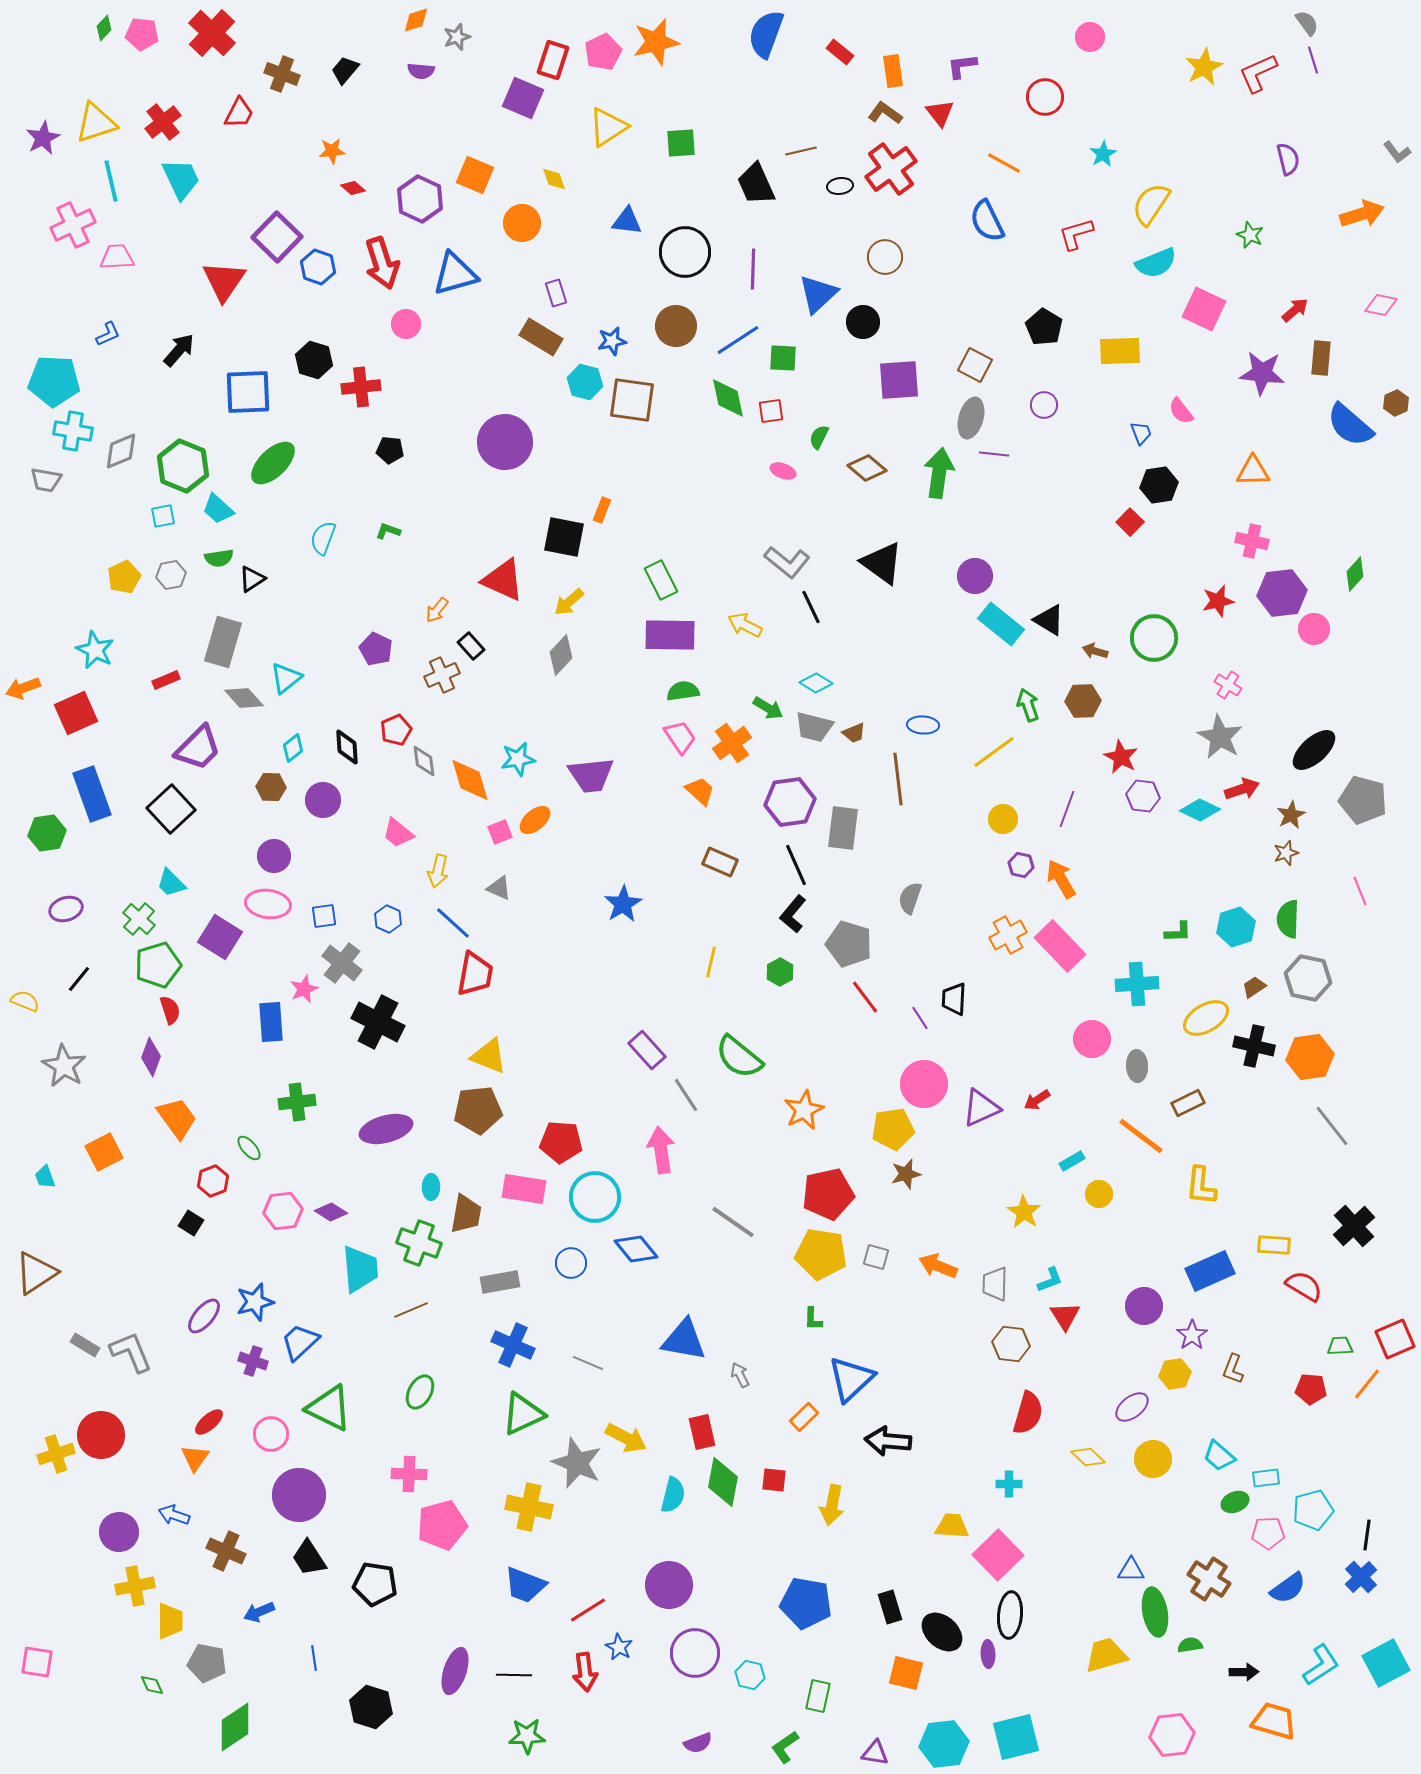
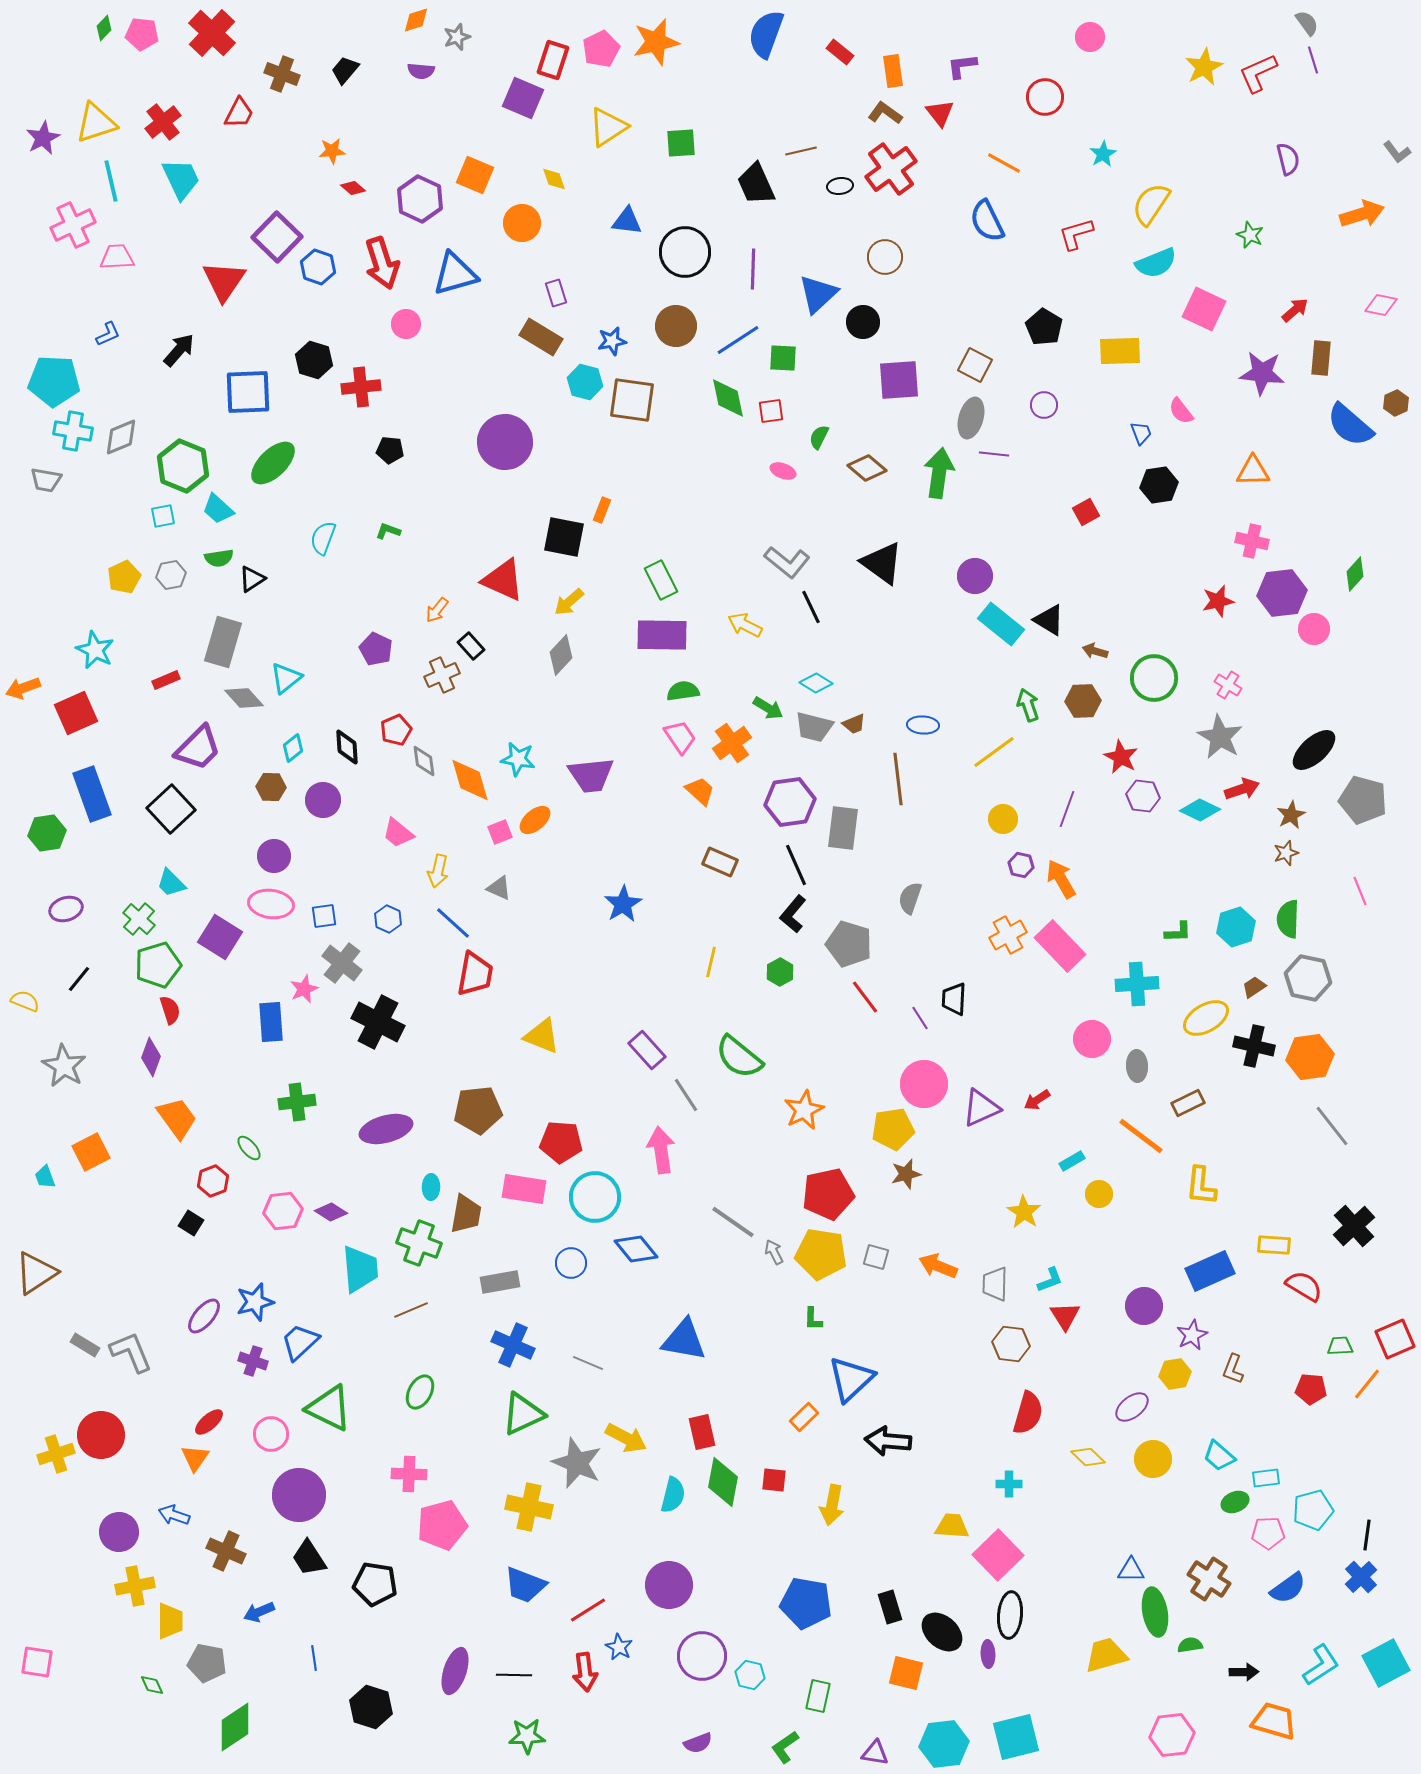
pink pentagon at (603, 52): moved 2 px left, 3 px up
gray diamond at (121, 451): moved 14 px up
red square at (1130, 522): moved 44 px left, 10 px up; rotated 16 degrees clockwise
purple rectangle at (670, 635): moved 8 px left
green circle at (1154, 638): moved 40 px down
brown trapezoid at (854, 733): moved 9 px up
cyan star at (518, 759): rotated 20 degrees clockwise
pink ellipse at (268, 904): moved 3 px right
yellow triangle at (489, 1056): moved 53 px right, 20 px up
orange square at (104, 1152): moved 13 px left
purple star at (1192, 1335): rotated 8 degrees clockwise
gray arrow at (740, 1375): moved 34 px right, 123 px up
purple circle at (695, 1653): moved 7 px right, 3 px down
